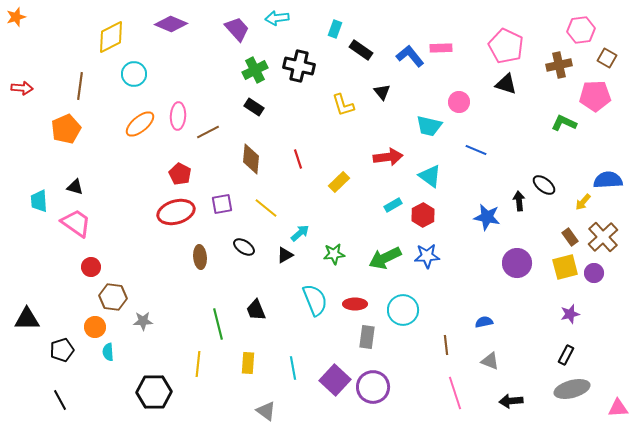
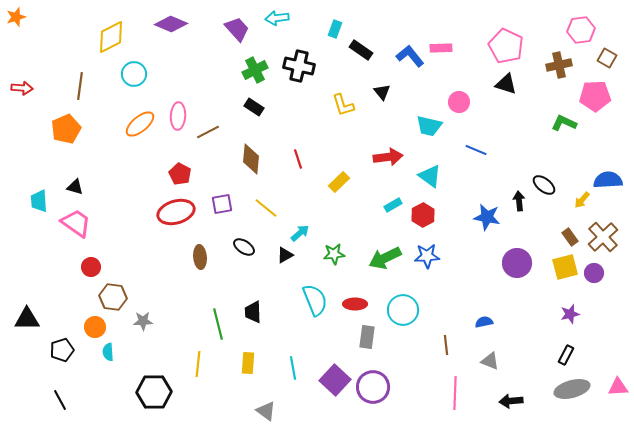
yellow arrow at (583, 202): moved 1 px left, 2 px up
black trapezoid at (256, 310): moved 3 px left, 2 px down; rotated 20 degrees clockwise
pink line at (455, 393): rotated 20 degrees clockwise
pink triangle at (618, 408): moved 21 px up
